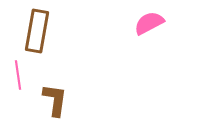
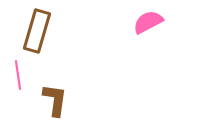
pink semicircle: moved 1 px left, 1 px up
brown rectangle: rotated 6 degrees clockwise
